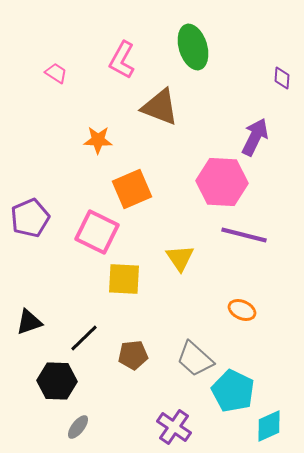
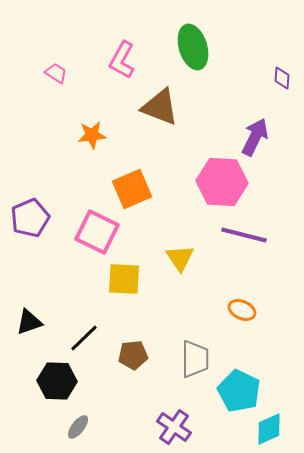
orange star: moved 6 px left, 5 px up; rotated 8 degrees counterclockwise
gray trapezoid: rotated 132 degrees counterclockwise
cyan pentagon: moved 6 px right
cyan diamond: moved 3 px down
